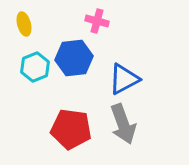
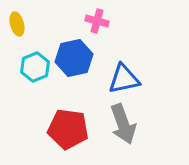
yellow ellipse: moved 7 px left
blue hexagon: rotated 6 degrees counterclockwise
blue triangle: rotated 16 degrees clockwise
red pentagon: moved 3 px left
